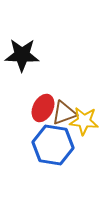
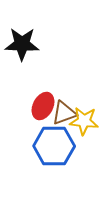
black star: moved 11 px up
red ellipse: moved 2 px up
blue hexagon: moved 1 px right, 1 px down; rotated 9 degrees counterclockwise
